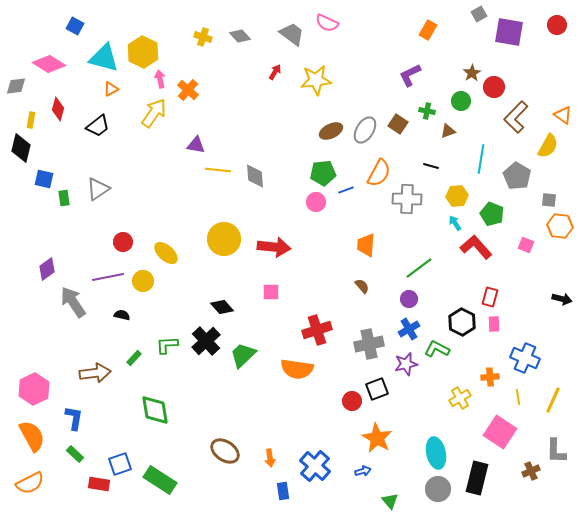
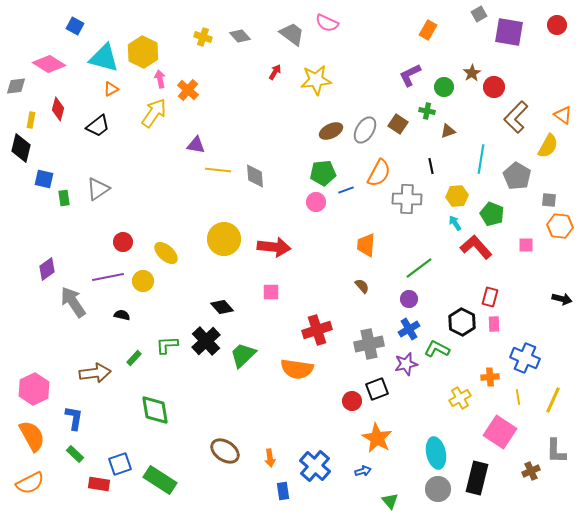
green circle at (461, 101): moved 17 px left, 14 px up
black line at (431, 166): rotated 63 degrees clockwise
pink square at (526, 245): rotated 21 degrees counterclockwise
